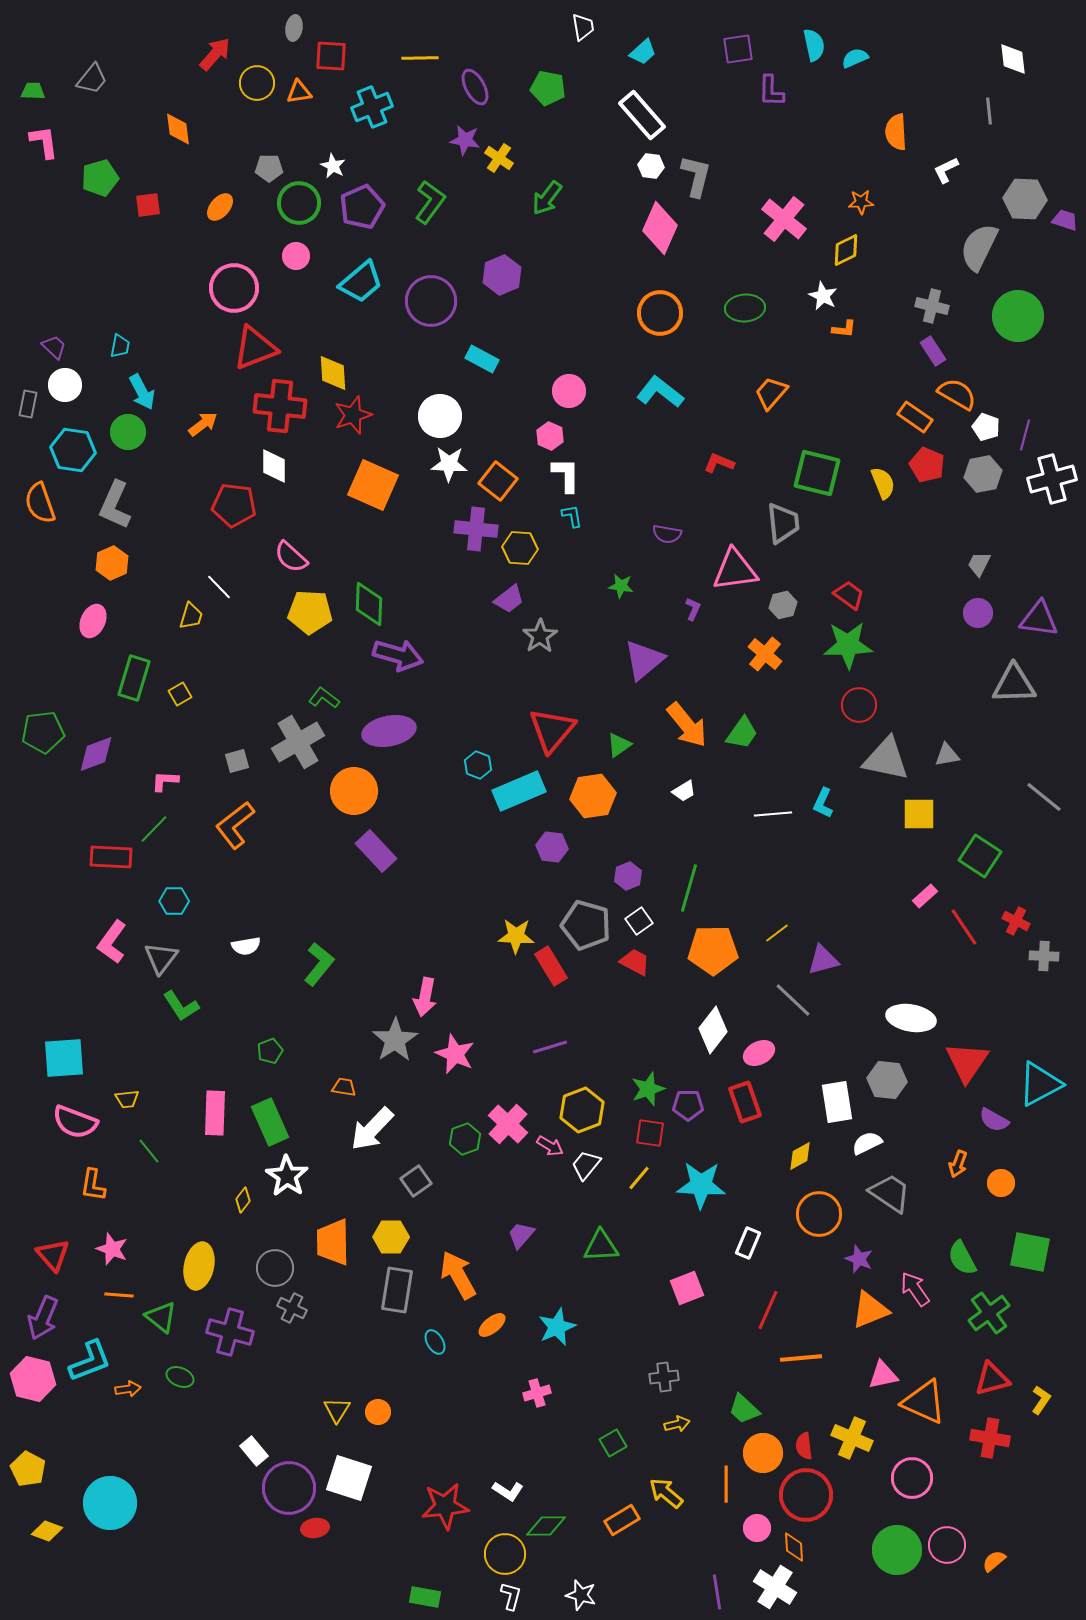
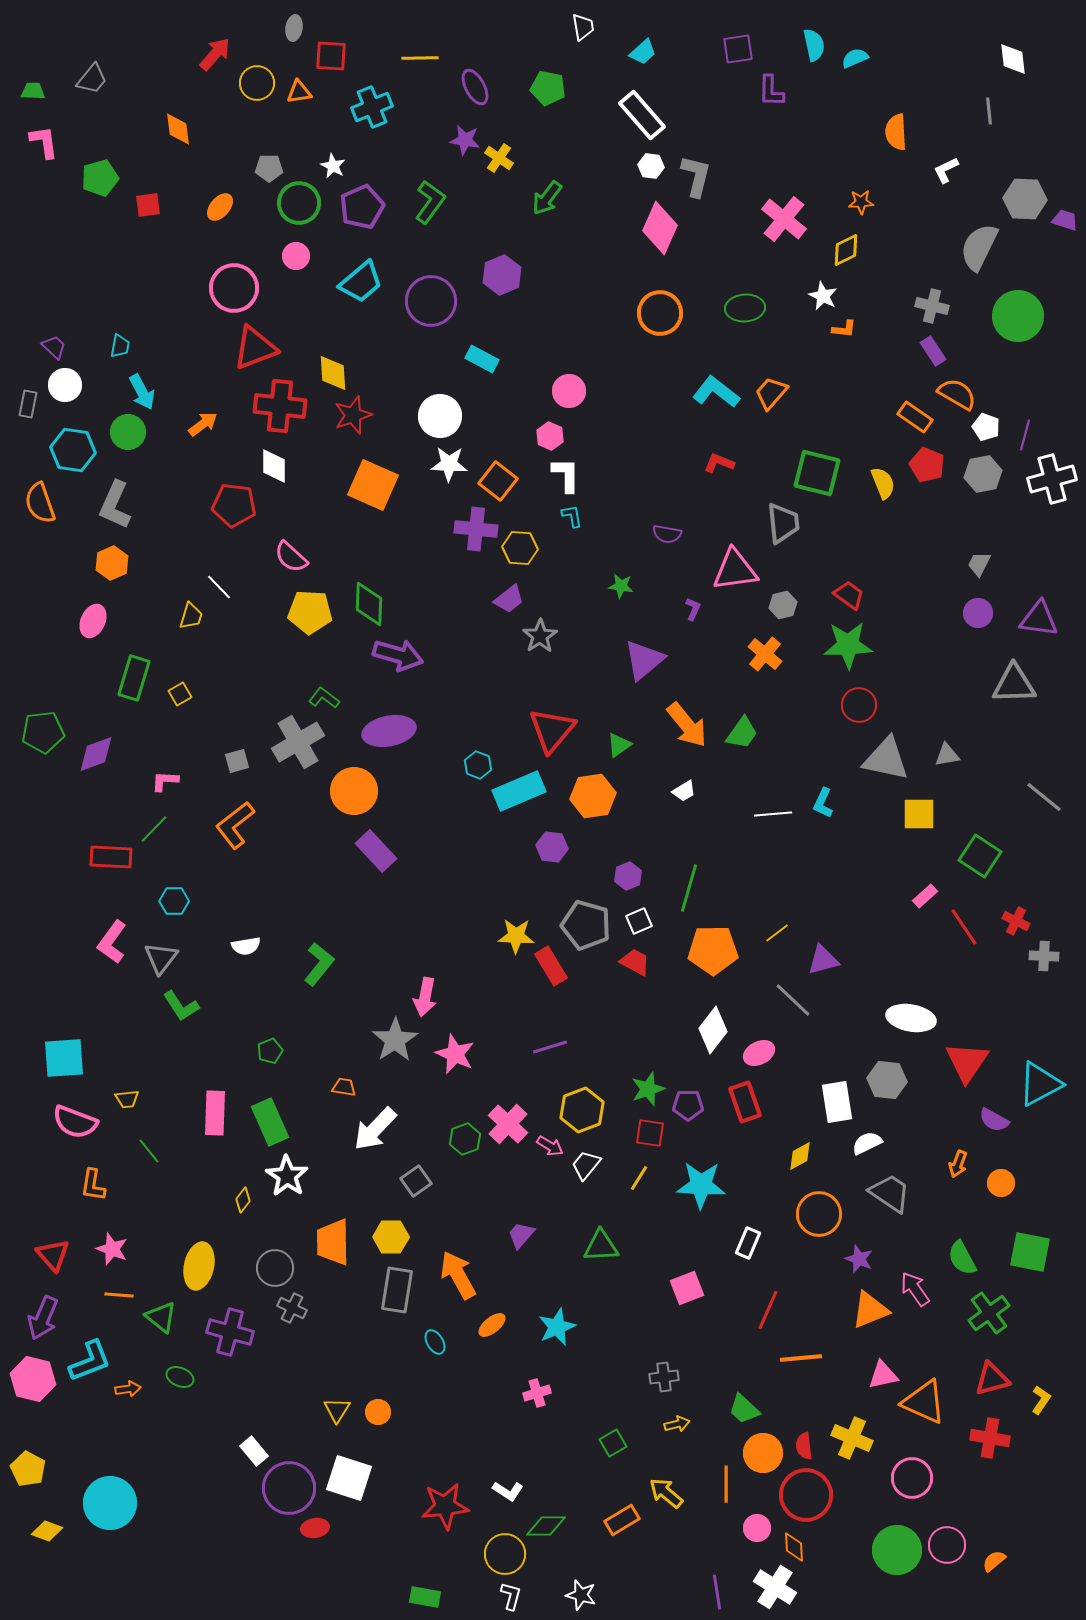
cyan L-shape at (660, 392): moved 56 px right
white square at (639, 921): rotated 12 degrees clockwise
white arrow at (372, 1129): moved 3 px right
yellow line at (639, 1178): rotated 8 degrees counterclockwise
